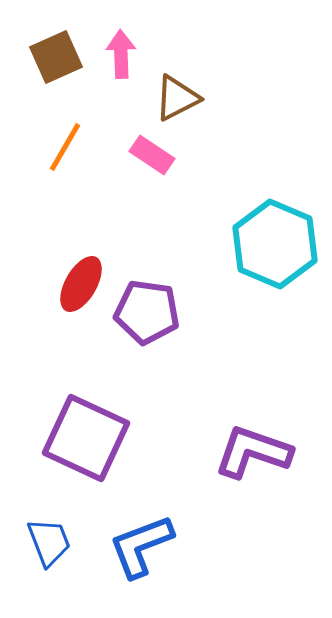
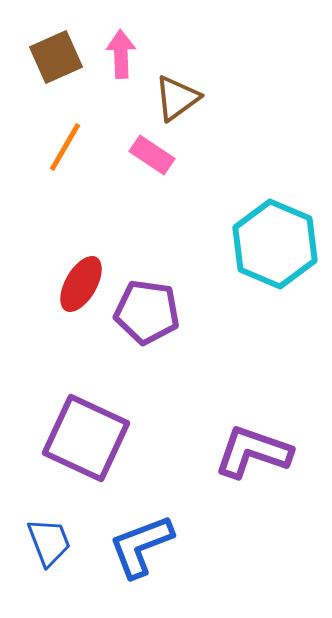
brown triangle: rotated 9 degrees counterclockwise
